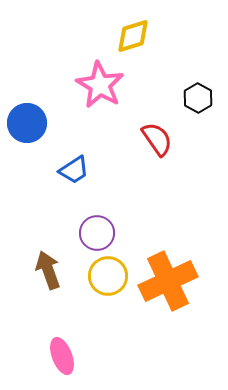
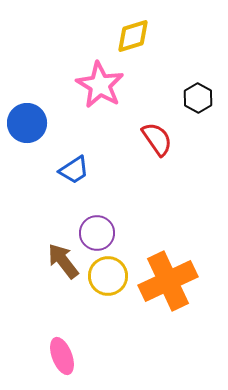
brown arrow: moved 15 px right, 9 px up; rotated 18 degrees counterclockwise
